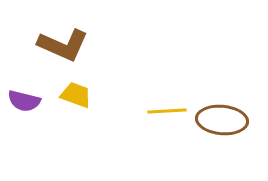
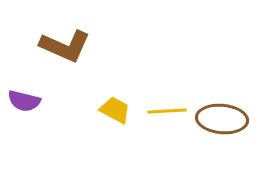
brown L-shape: moved 2 px right, 1 px down
yellow trapezoid: moved 39 px right, 15 px down; rotated 8 degrees clockwise
brown ellipse: moved 1 px up
